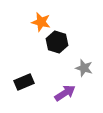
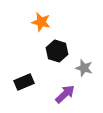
black hexagon: moved 9 px down
purple arrow: moved 1 px down; rotated 10 degrees counterclockwise
